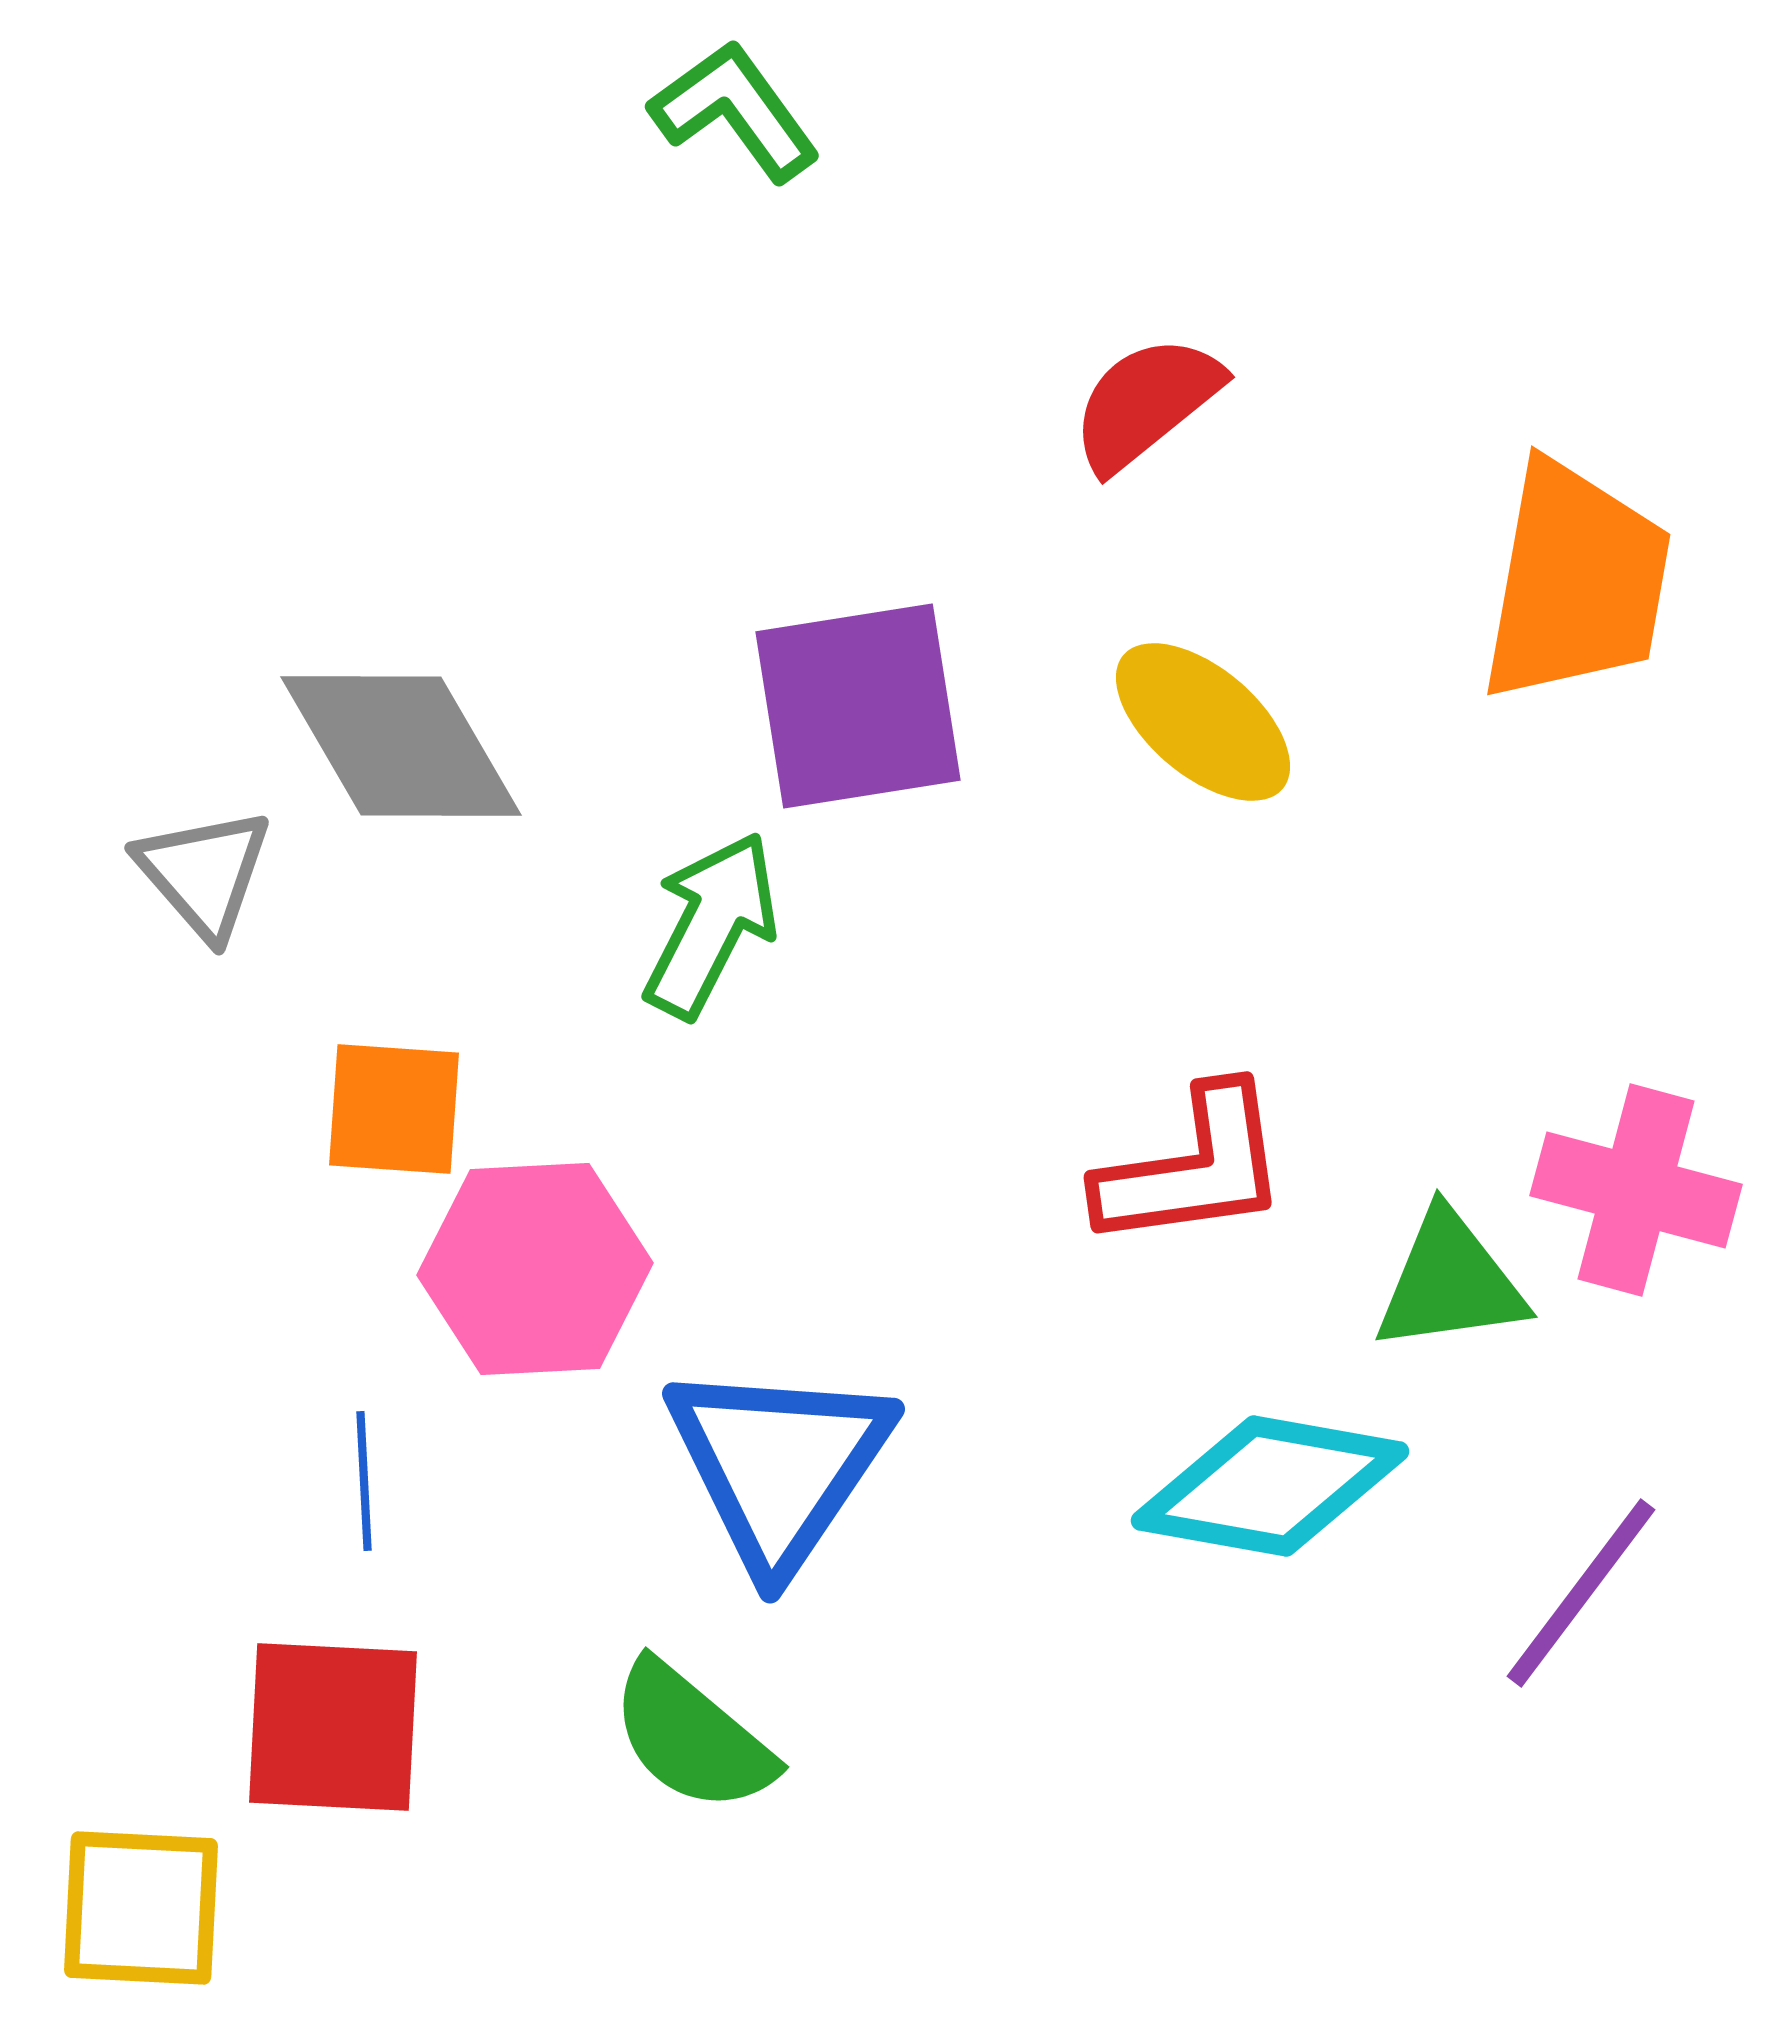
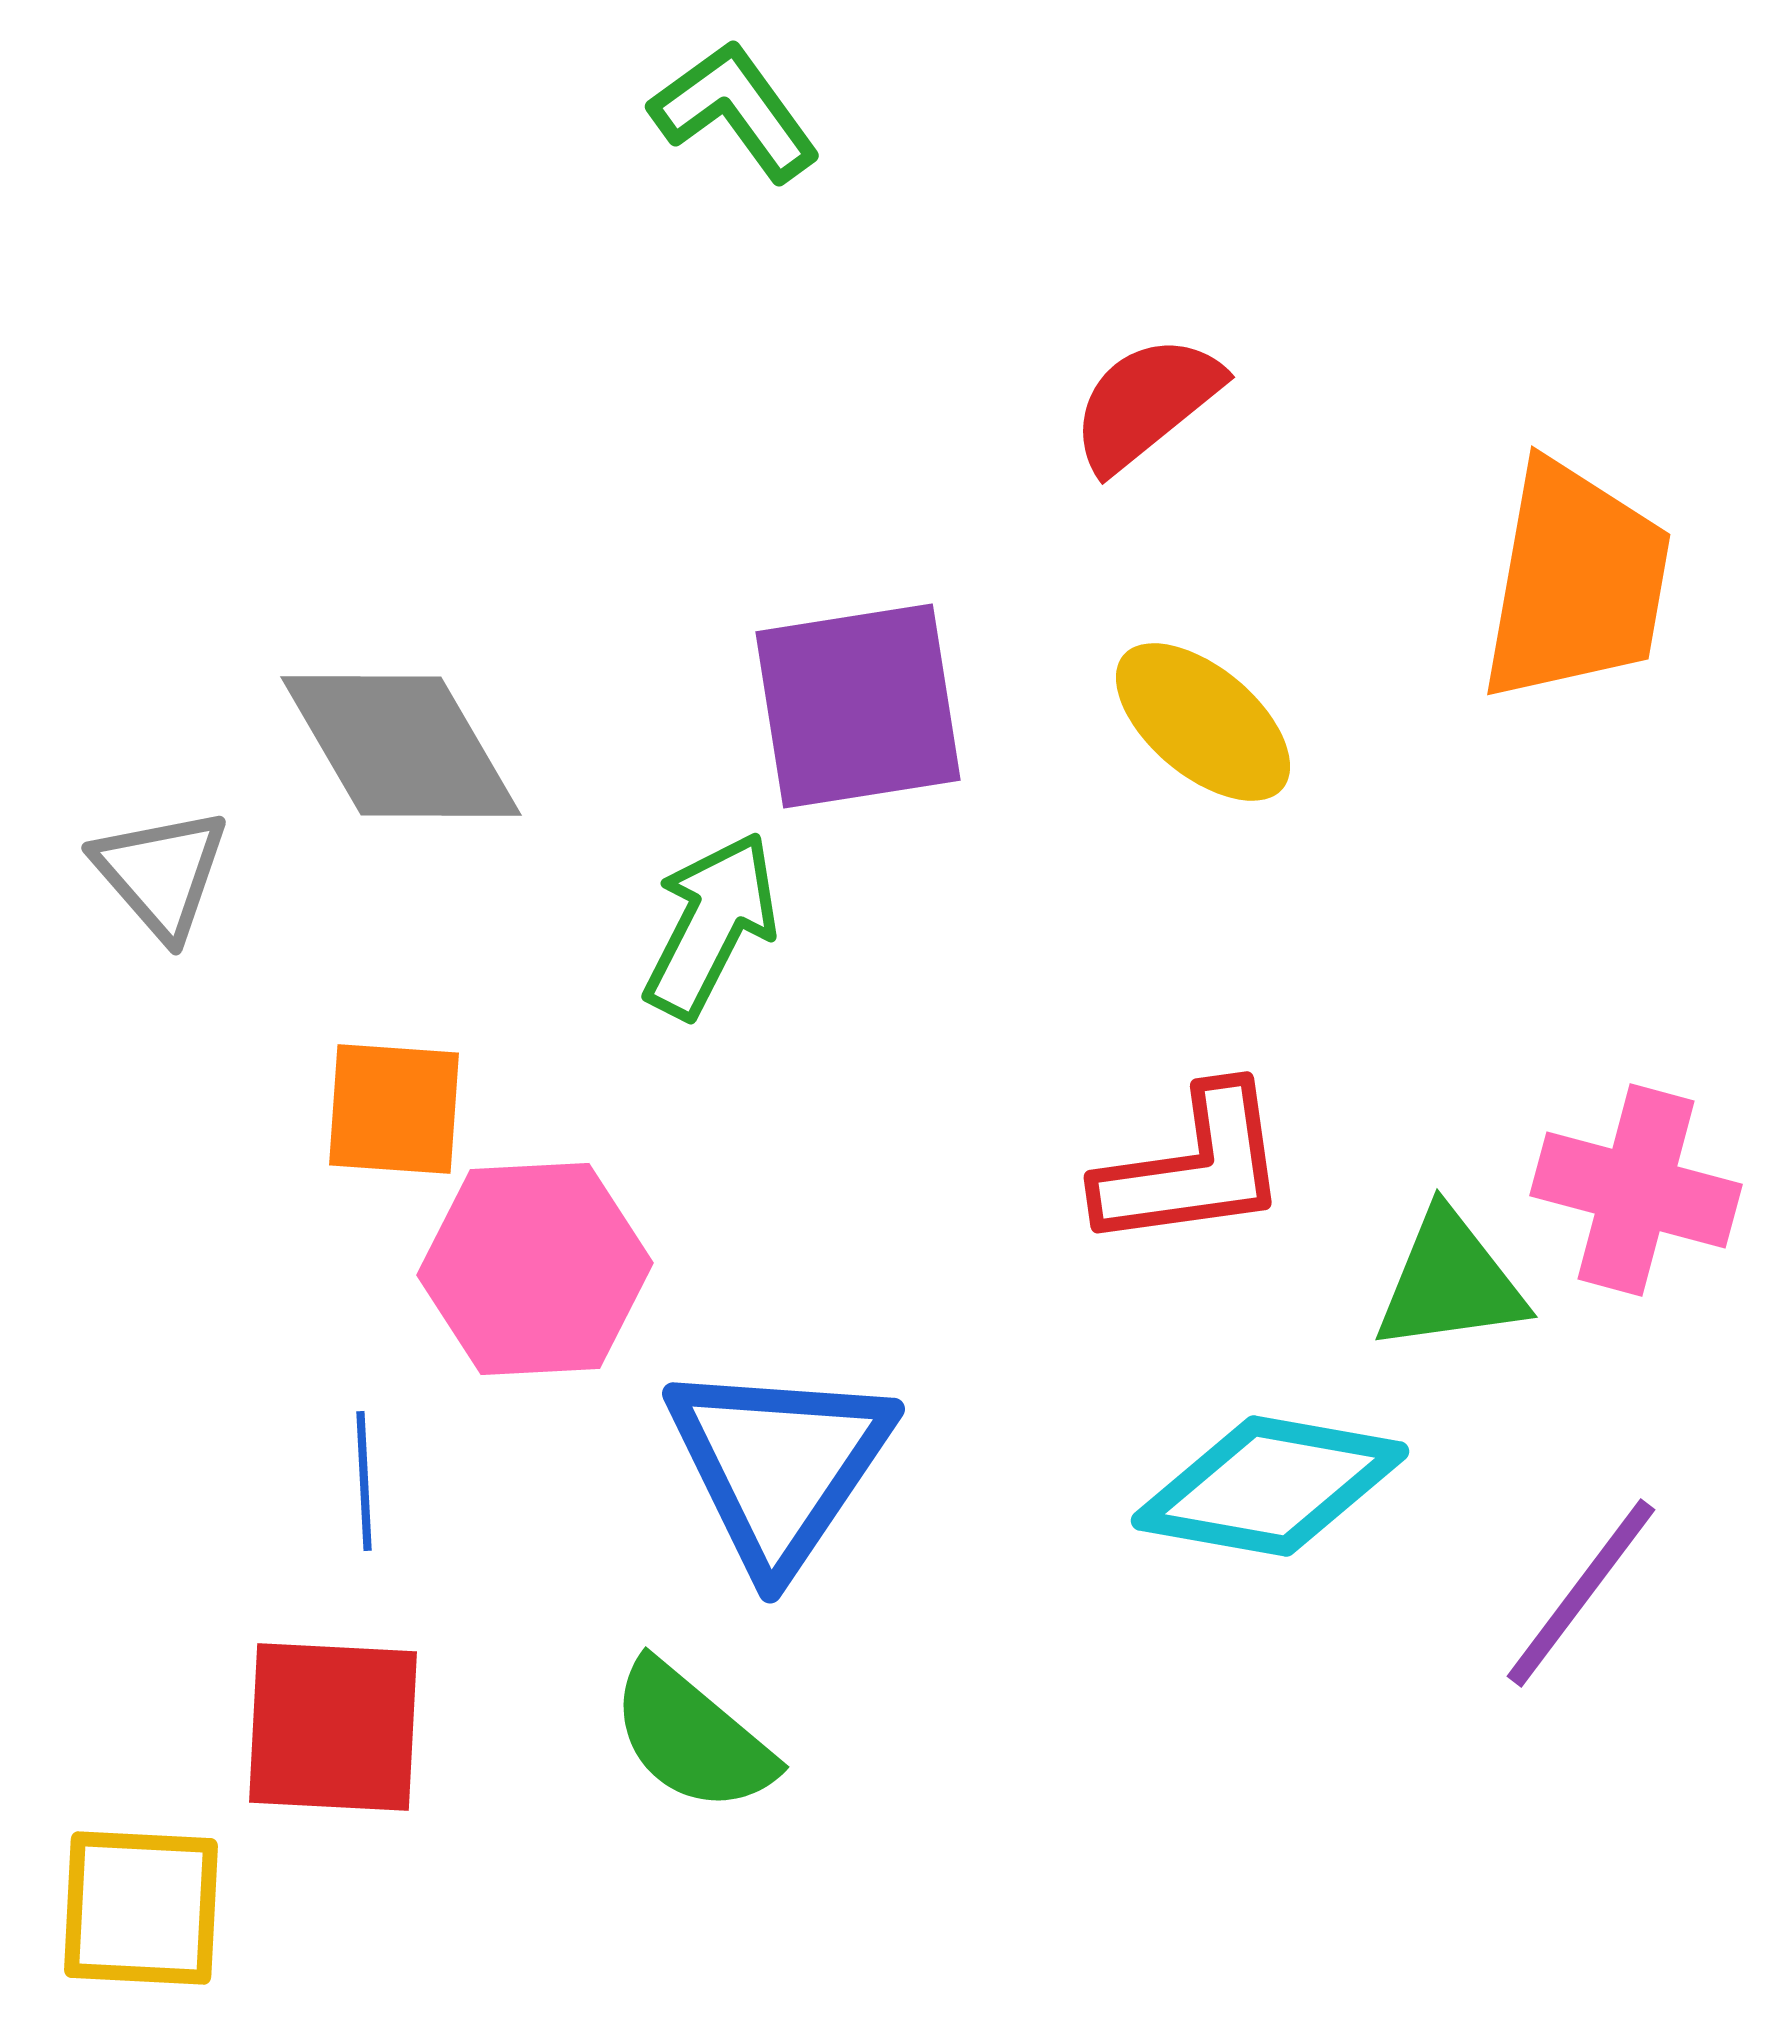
gray triangle: moved 43 px left
